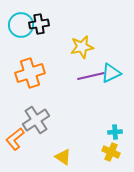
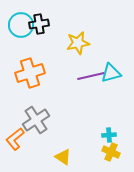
yellow star: moved 4 px left, 4 px up
cyan triangle: rotated 10 degrees clockwise
cyan cross: moved 6 px left, 3 px down
